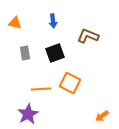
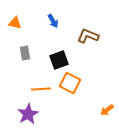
blue arrow: rotated 24 degrees counterclockwise
black square: moved 4 px right, 7 px down
orange arrow: moved 5 px right, 6 px up
